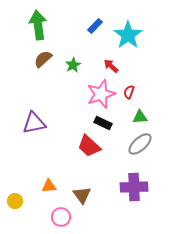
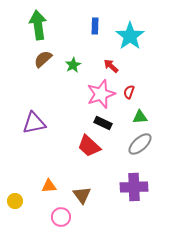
blue rectangle: rotated 42 degrees counterclockwise
cyan star: moved 2 px right, 1 px down
